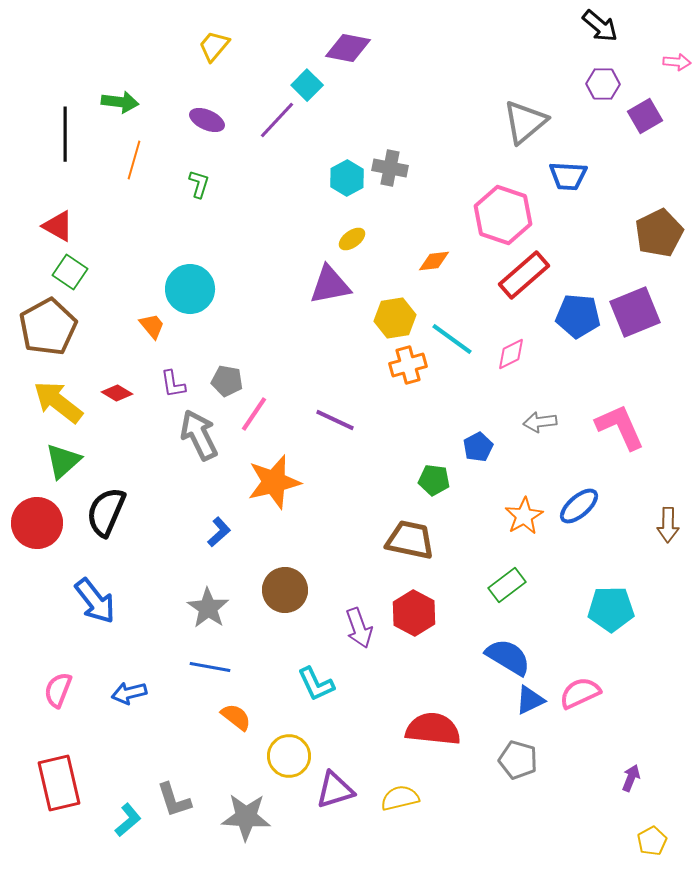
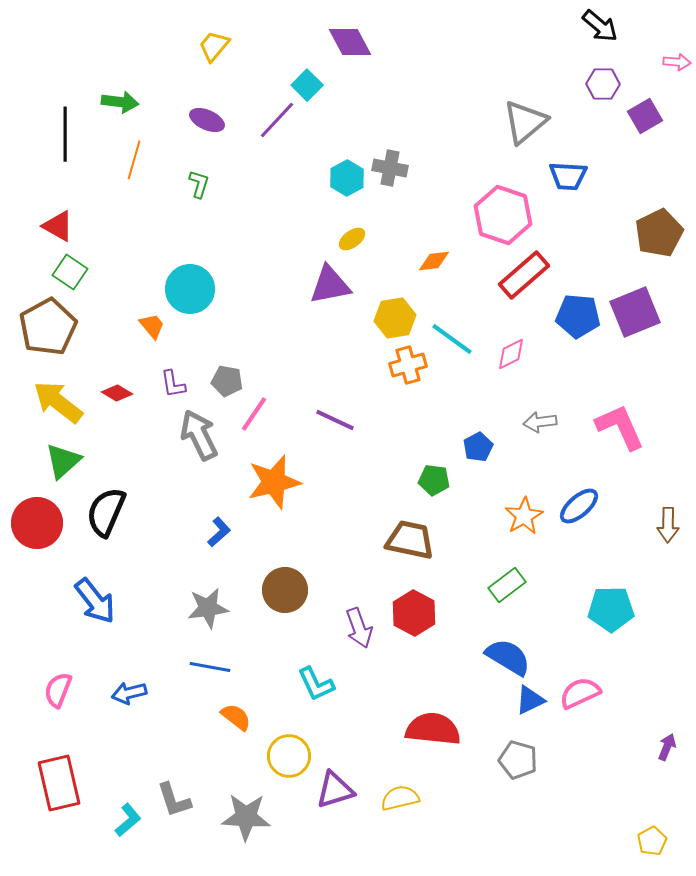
purple diamond at (348, 48): moved 2 px right, 6 px up; rotated 51 degrees clockwise
gray star at (208, 608): rotated 30 degrees clockwise
purple arrow at (631, 778): moved 36 px right, 31 px up
